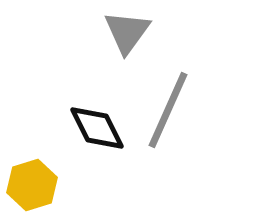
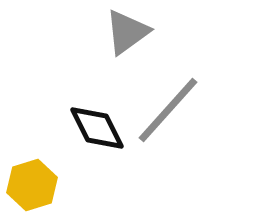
gray triangle: rotated 18 degrees clockwise
gray line: rotated 18 degrees clockwise
